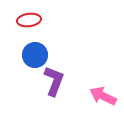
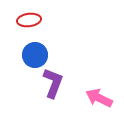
purple L-shape: moved 1 px left, 2 px down
pink arrow: moved 4 px left, 2 px down
